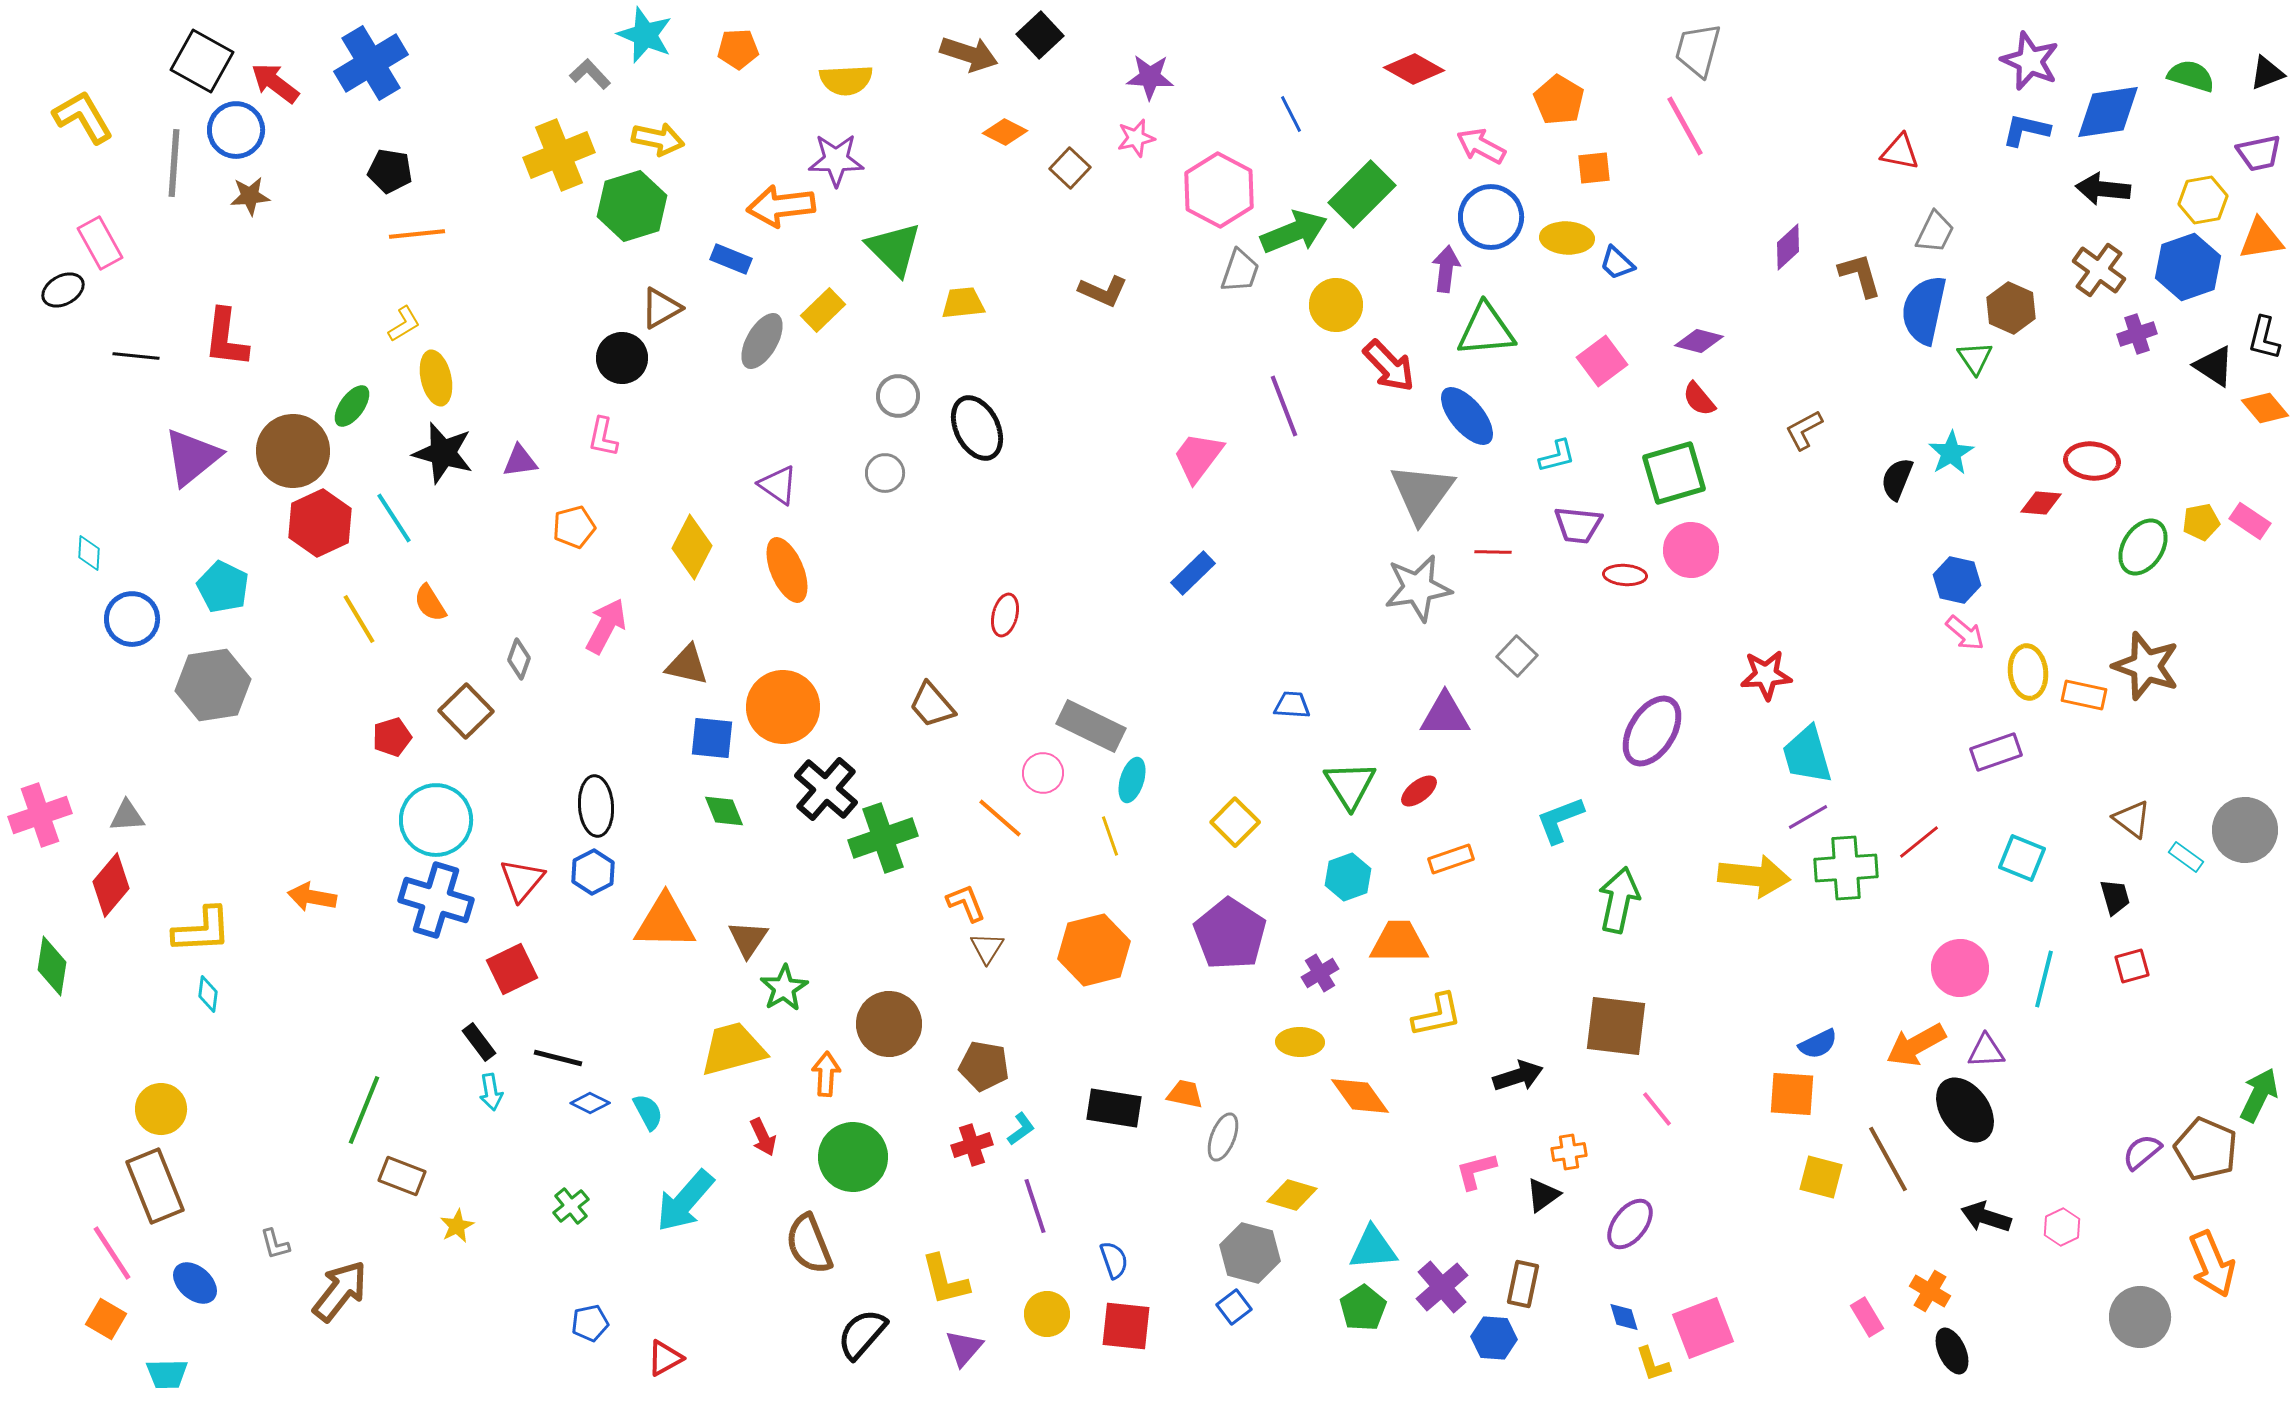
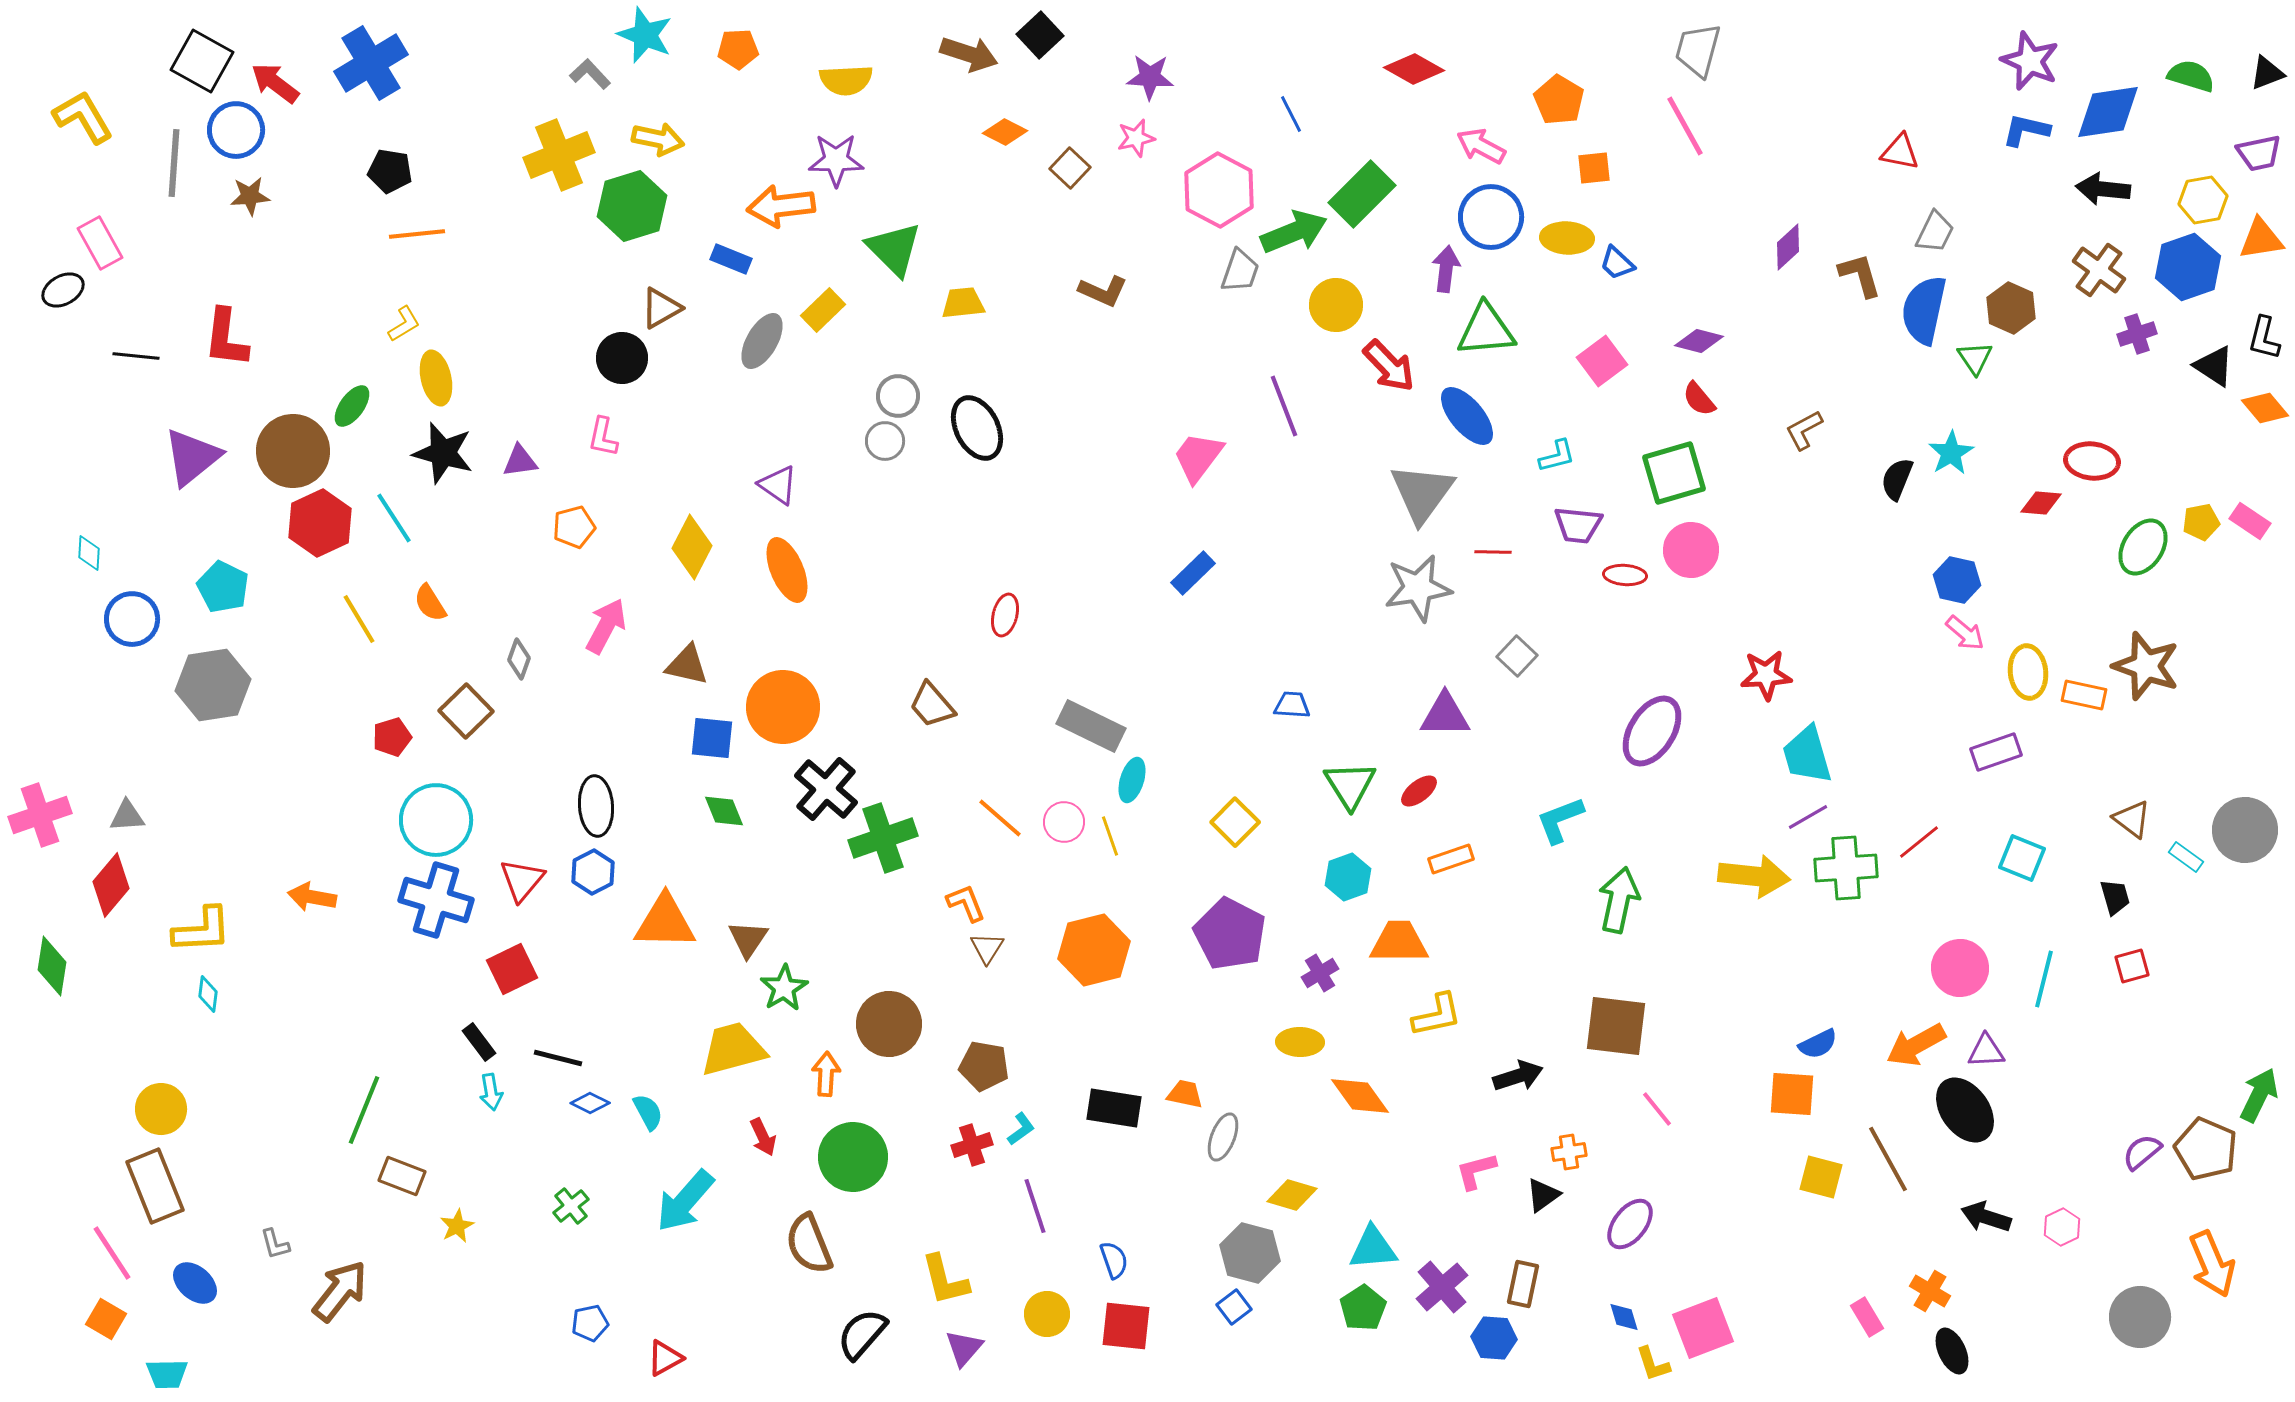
gray circle at (885, 473): moved 32 px up
pink circle at (1043, 773): moved 21 px right, 49 px down
purple pentagon at (1230, 934): rotated 6 degrees counterclockwise
